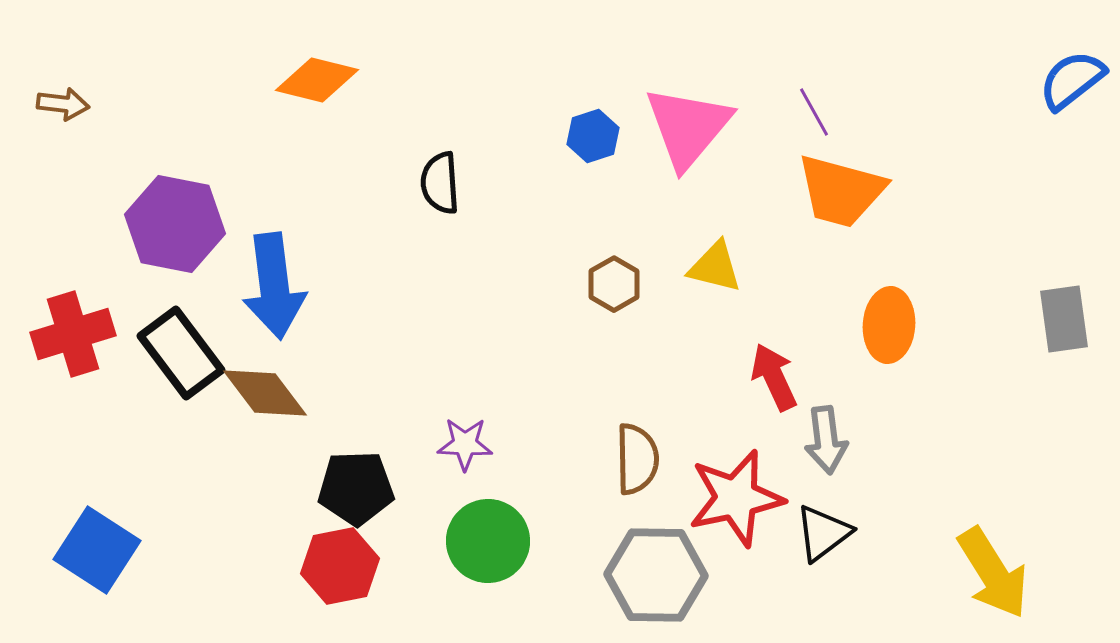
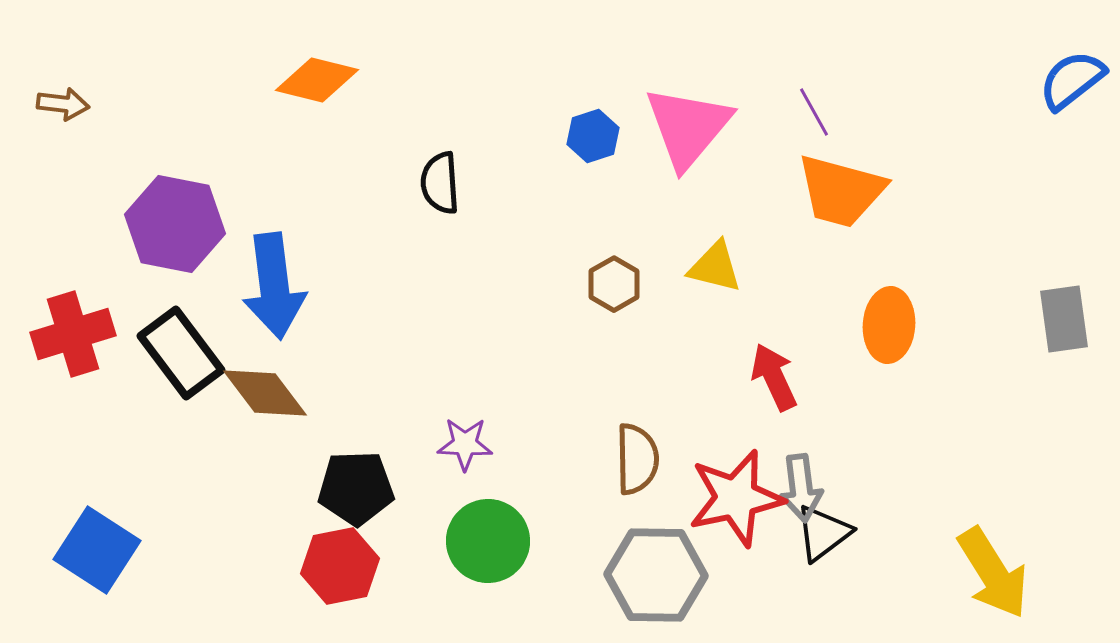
gray arrow: moved 25 px left, 48 px down
